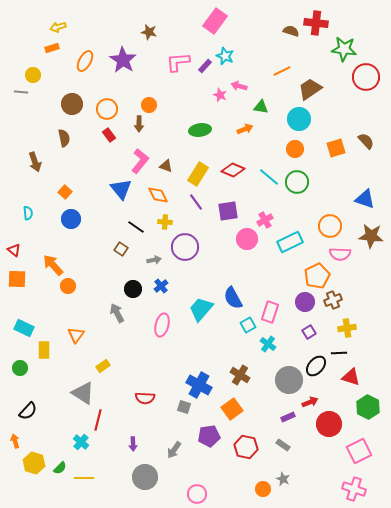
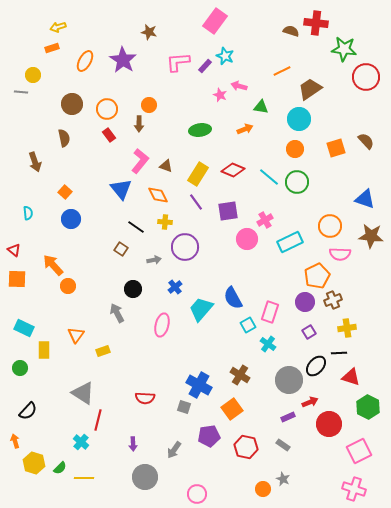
blue cross at (161, 286): moved 14 px right, 1 px down
yellow rectangle at (103, 366): moved 15 px up; rotated 16 degrees clockwise
